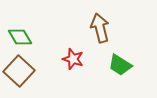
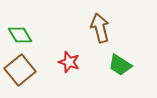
green diamond: moved 2 px up
red star: moved 4 px left, 3 px down
brown square: moved 1 px right, 1 px up; rotated 8 degrees clockwise
